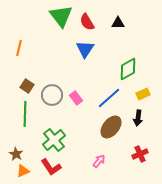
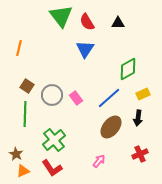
red L-shape: moved 1 px right, 1 px down
